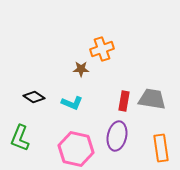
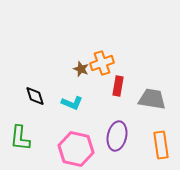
orange cross: moved 14 px down
brown star: rotated 21 degrees clockwise
black diamond: moved 1 px right, 1 px up; rotated 40 degrees clockwise
red rectangle: moved 6 px left, 15 px up
green L-shape: rotated 16 degrees counterclockwise
orange rectangle: moved 3 px up
